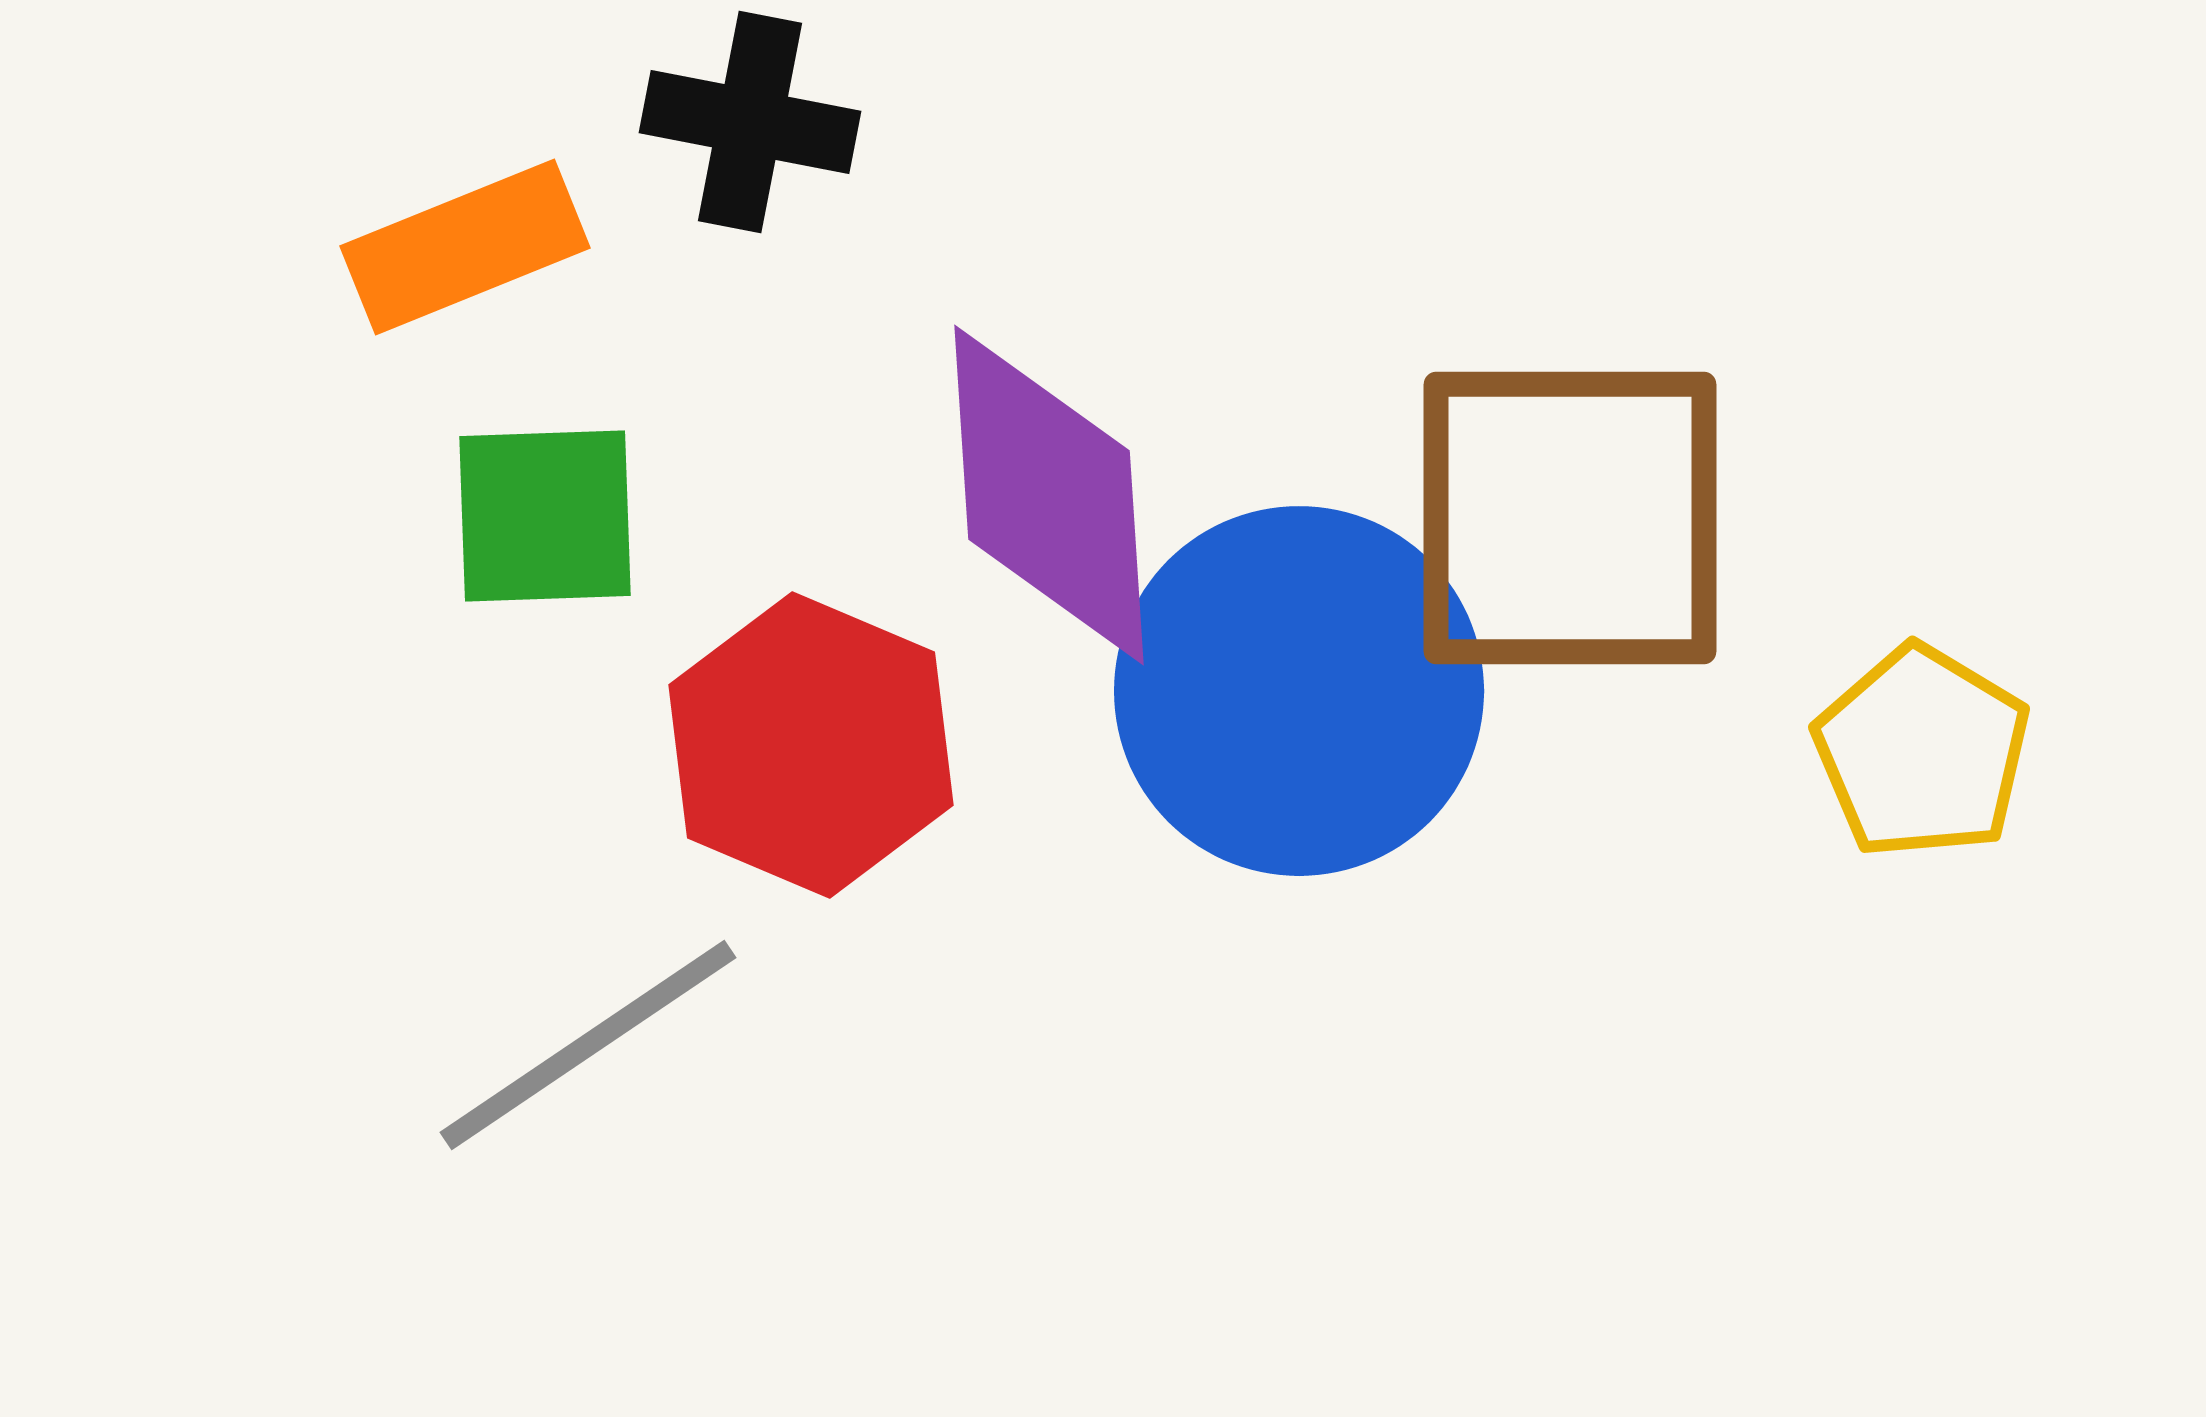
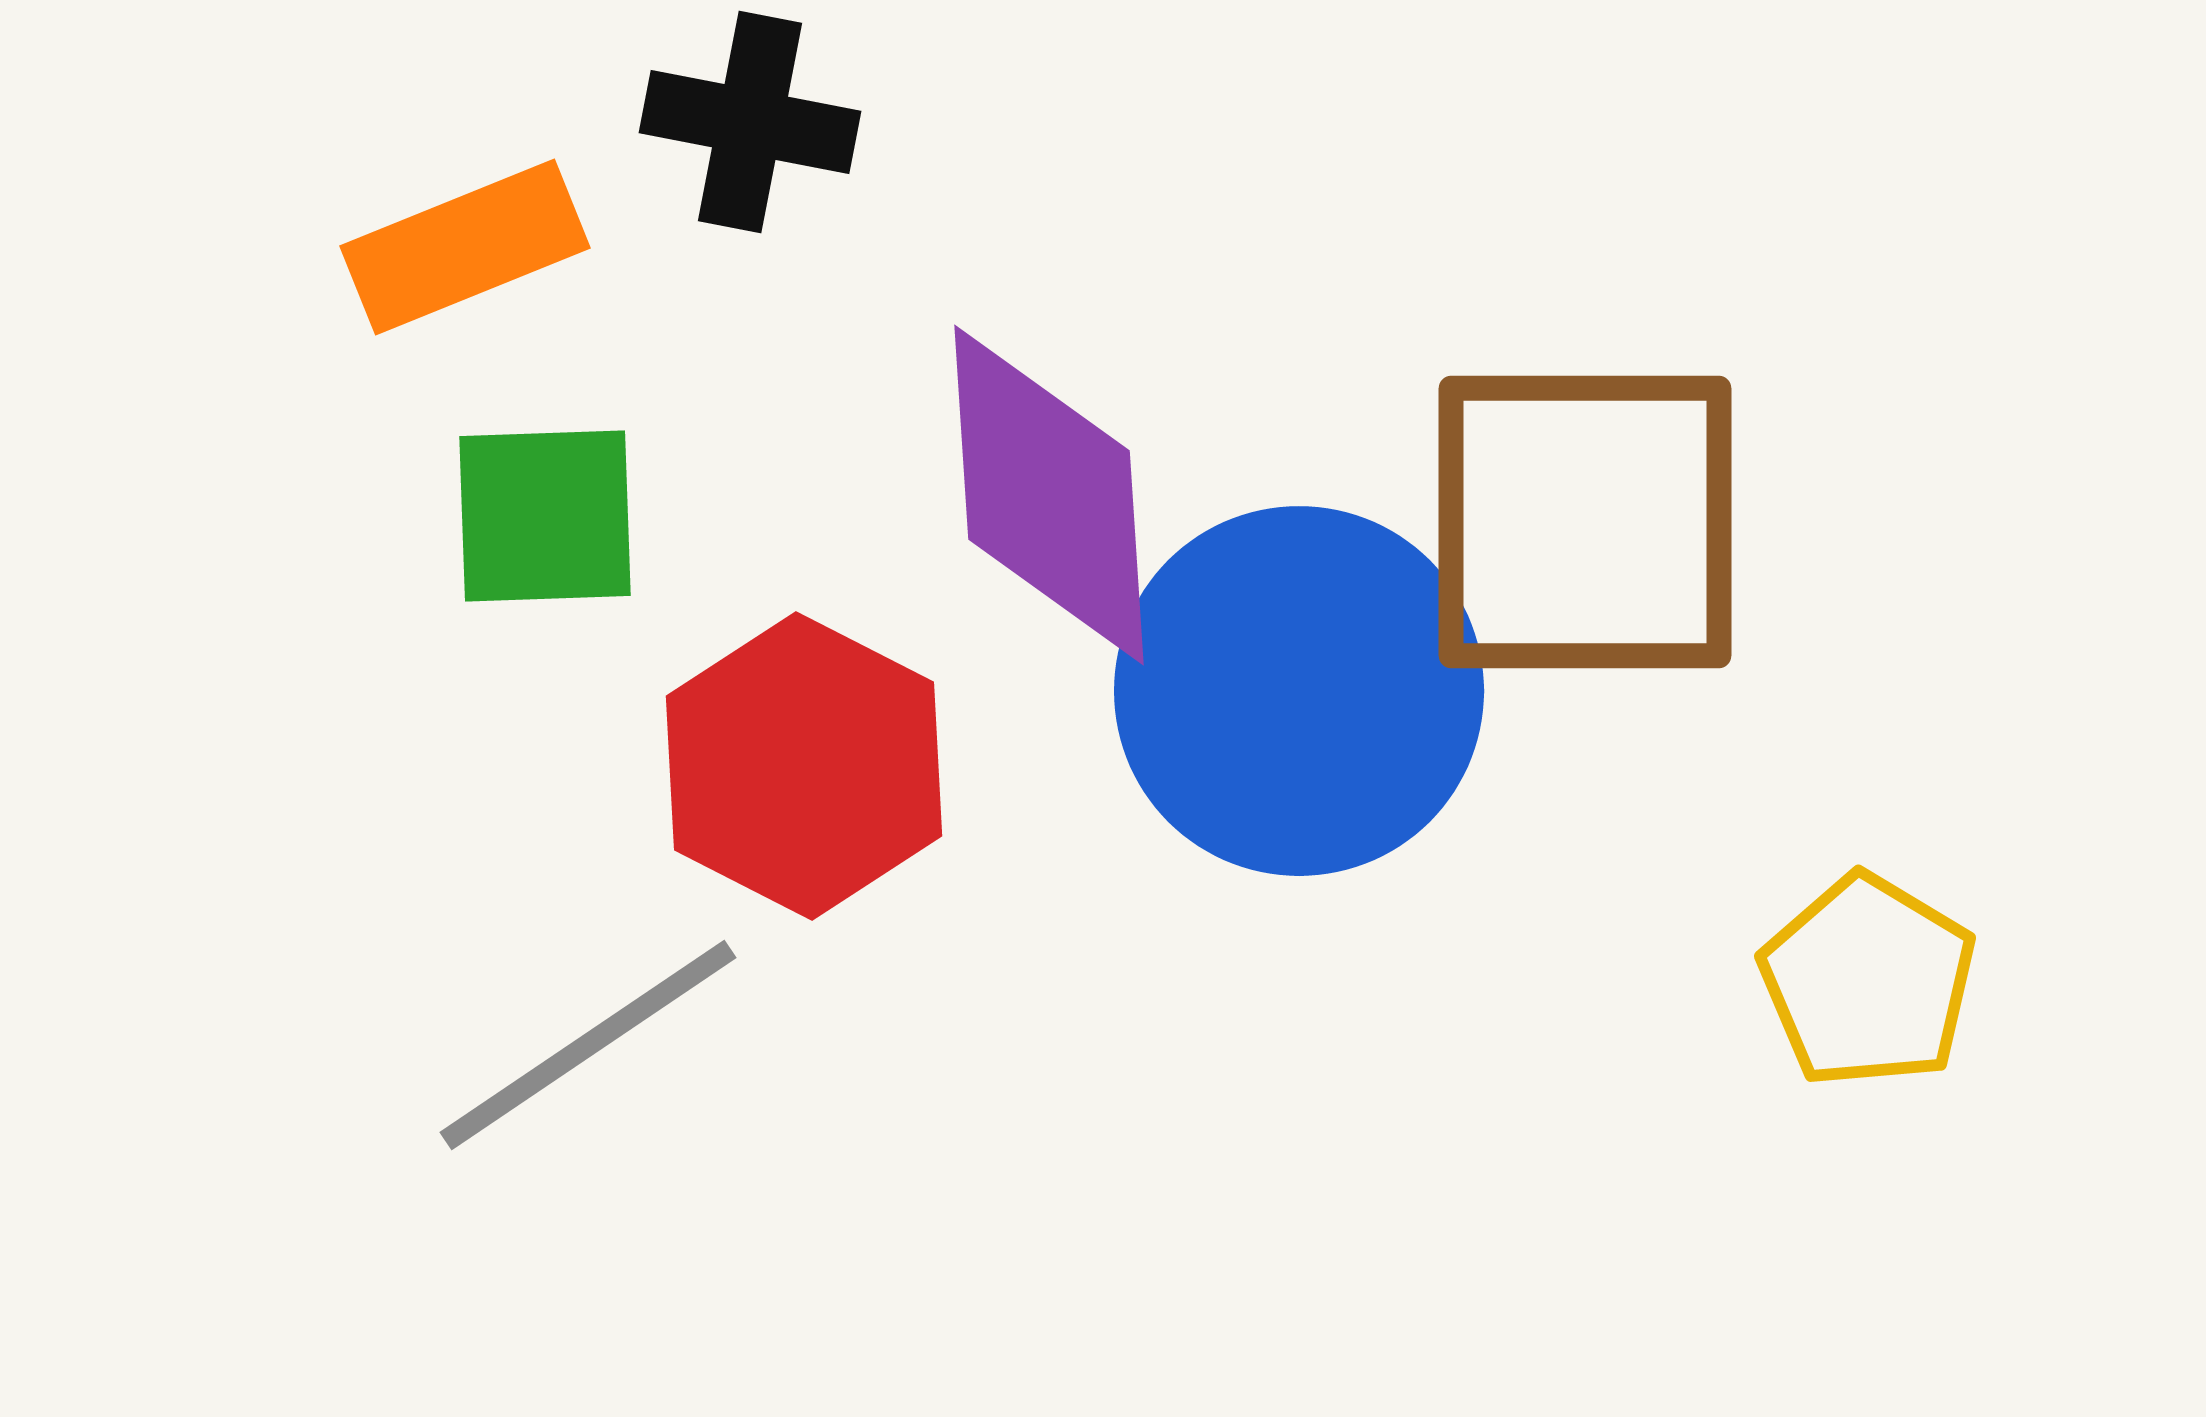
brown square: moved 15 px right, 4 px down
red hexagon: moved 7 px left, 21 px down; rotated 4 degrees clockwise
yellow pentagon: moved 54 px left, 229 px down
